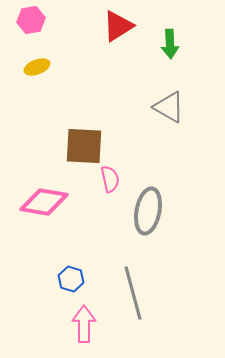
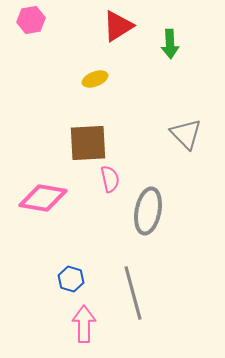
yellow ellipse: moved 58 px right, 12 px down
gray triangle: moved 17 px right, 27 px down; rotated 16 degrees clockwise
brown square: moved 4 px right, 3 px up; rotated 6 degrees counterclockwise
pink diamond: moved 1 px left, 4 px up
